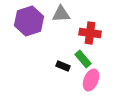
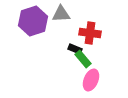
purple hexagon: moved 4 px right
black rectangle: moved 12 px right, 17 px up
